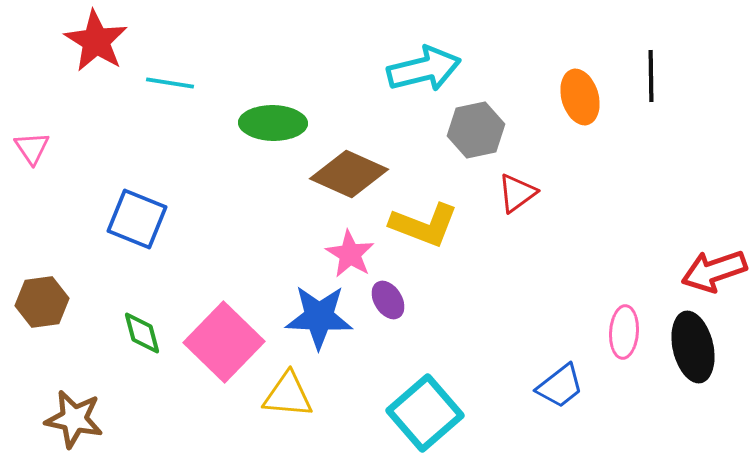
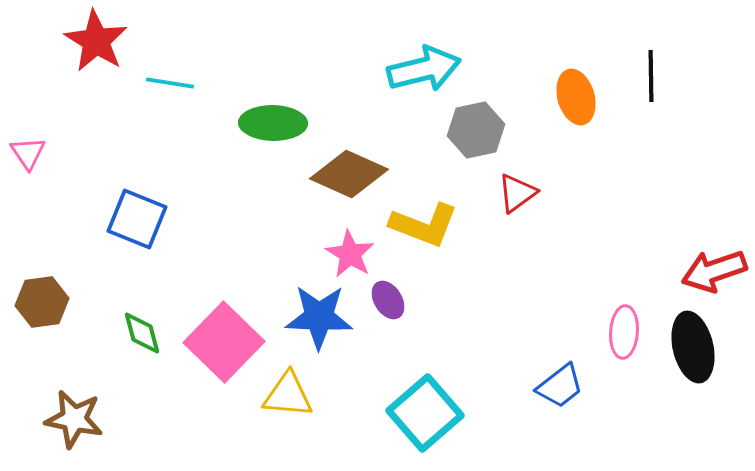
orange ellipse: moved 4 px left
pink triangle: moved 4 px left, 5 px down
